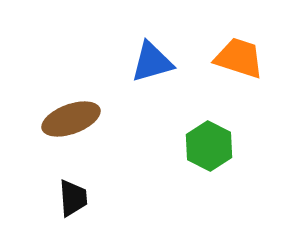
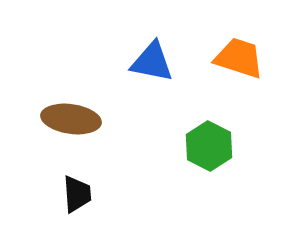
blue triangle: rotated 27 degrees clockwise
brown ellipse: rotated 28 degrees clockwise
black trapezoid: moved 4 px right, 4 px up
